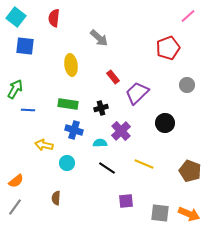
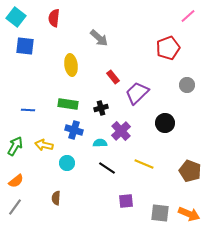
green arrow: moved 57 px down
